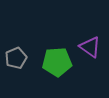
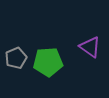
green pentagon: moved 9 px left
